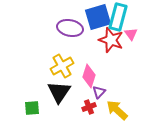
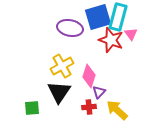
red cross: rotated 16 degrees clockwise
